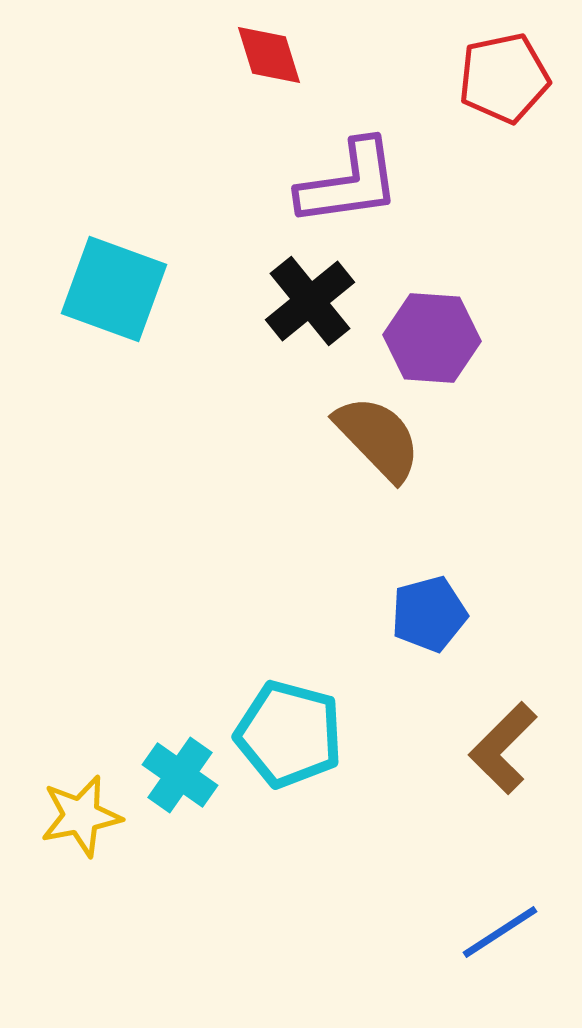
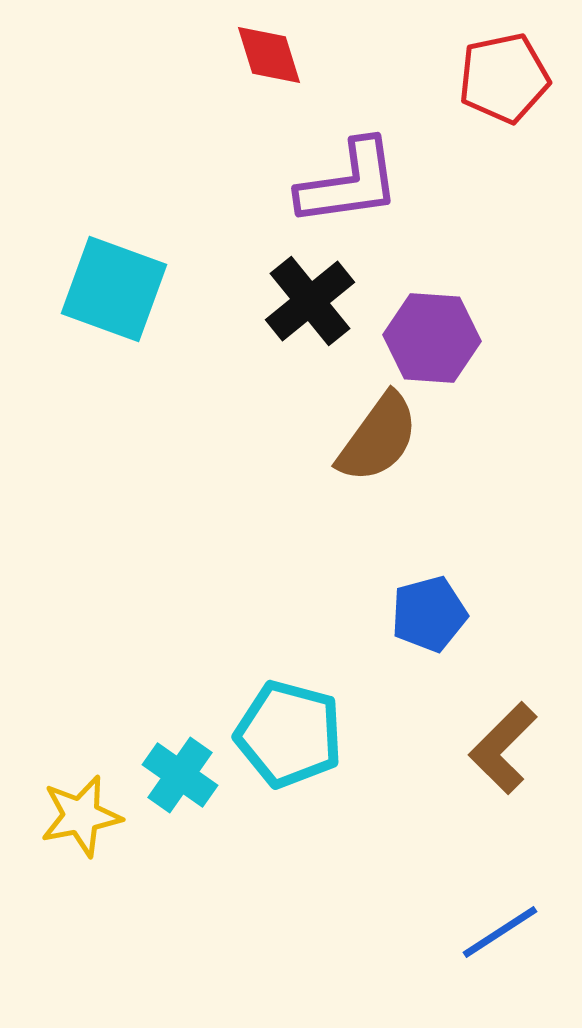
brown semicircle: rotated 80 degrees clockwise
